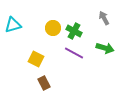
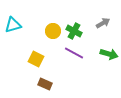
gray arrow: moved 1 px left, 5 px down; rotated 88 degrees clockwise
yellow circle: moved 3 px down
green arrow: moved 4 px right, 6 px down
brown rectangle: moved 1 px right, 1 px down; rotated 40 degrees counterclockwise
